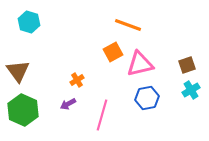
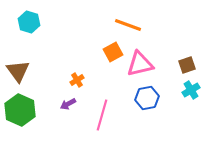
green hexagon: moved 3 px left
